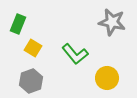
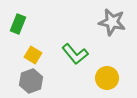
yellow square: moved 7 px down
